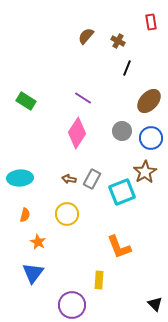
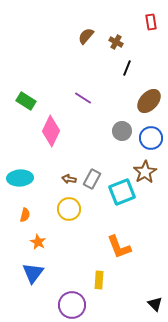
brown cross: moved 2 px left, 1 px down
pink diamond: moved 26 px left, 2 px up; rotated 8 degrees counterclockwise
yellow circle: moved 2 px right, 5 px up
